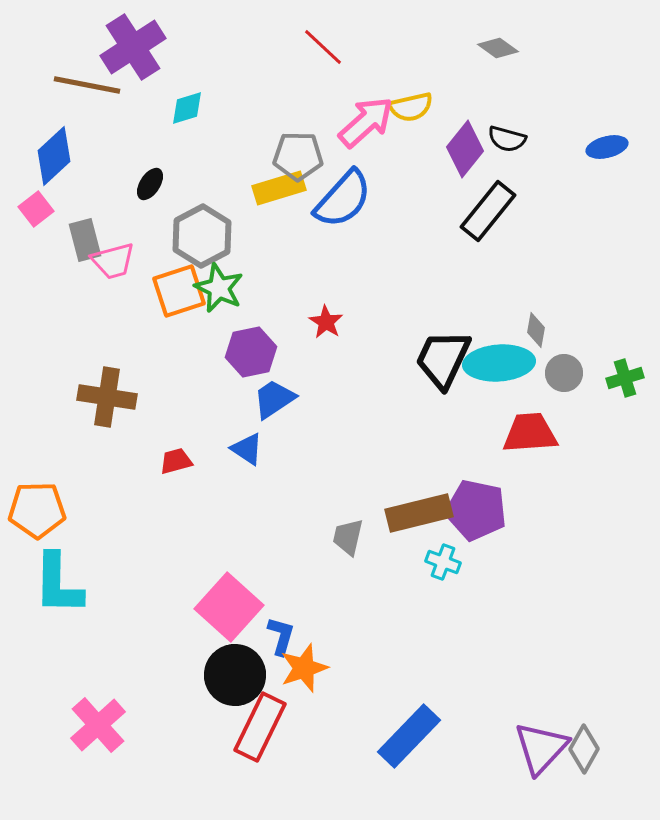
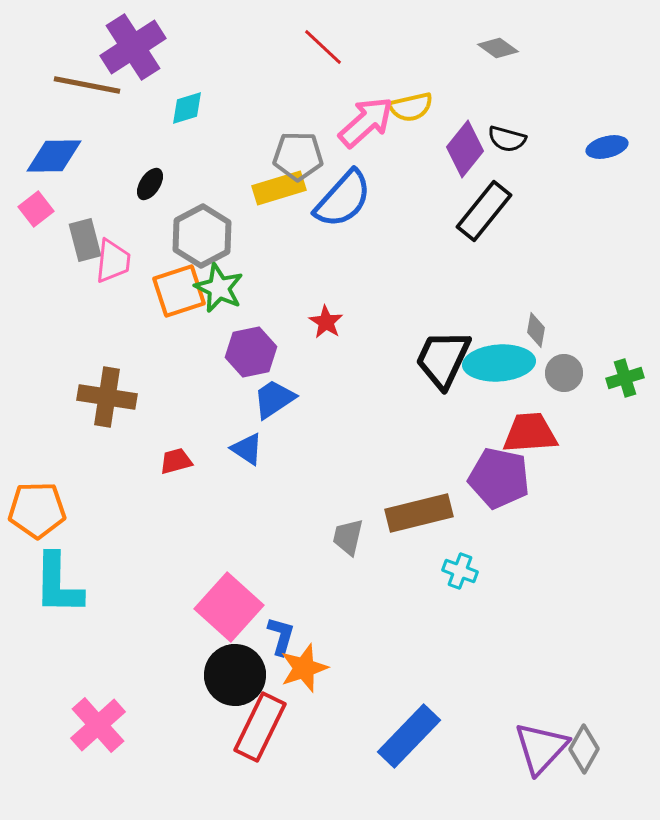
blue diamond at (54, 156): rotated 42 degrees clockwise
black rectangle at (488, 211): moved 4 px left
pink trapezoid at (113, 261): rotated 69 degrees counterclockwise
purple pentagon at (476, 510): moved 23 px right, 32 px up
cyan cross at (443, 562): moved 17 px right, 9 px down
